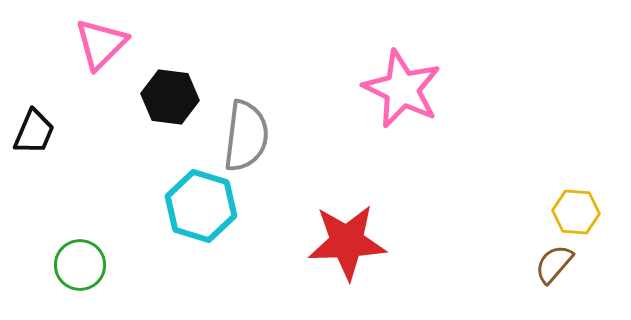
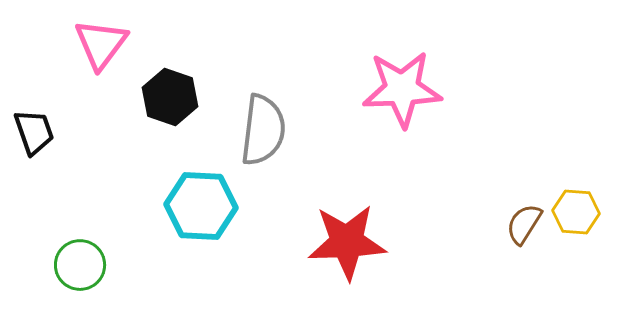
pink triangle: rotated 8 degrees counterclockwise
pink star: rotated 28 degrees counterclockwise
black hexagon: rotated 12 degrees clockwise
black trapezoid: rotated 42 degrees counterclockwise
gray semicircle: moved 17 px right, 6 px up
cyan hexagon: rotated 14 degrees counterclockwise
brown semicircle: moved 30 px left, 40 px up; rotated 9 degrees counterclockwise
